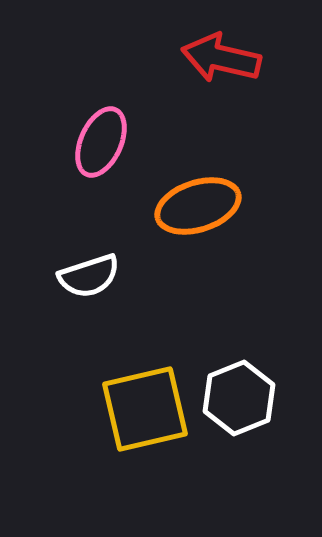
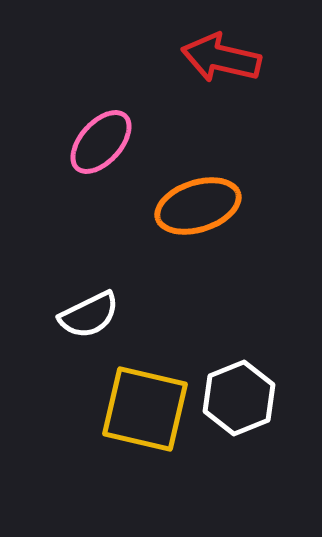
pink ellipse: rotated 18 degrees clockwise
white semicircle: moved 39 px down; rotated 8 degrees counterclockwise
yellow square: rotated 26 degrees clockwise
